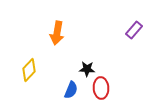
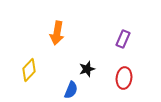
purple rectangle: moved 11 px left, 9 px down; rotated 18 degrees counterclockwise
black star: rotated 21 degrees counterclockwise
red ellipse: moved 23 px right, 10 px up; rotated 10 degrees clockwise
